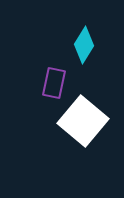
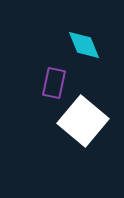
cyan diamond: rotated 54 degrees counterclockwise
